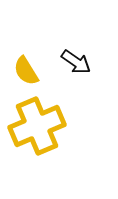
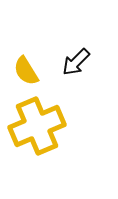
black arrow: rotated 100 degrees clockwise
